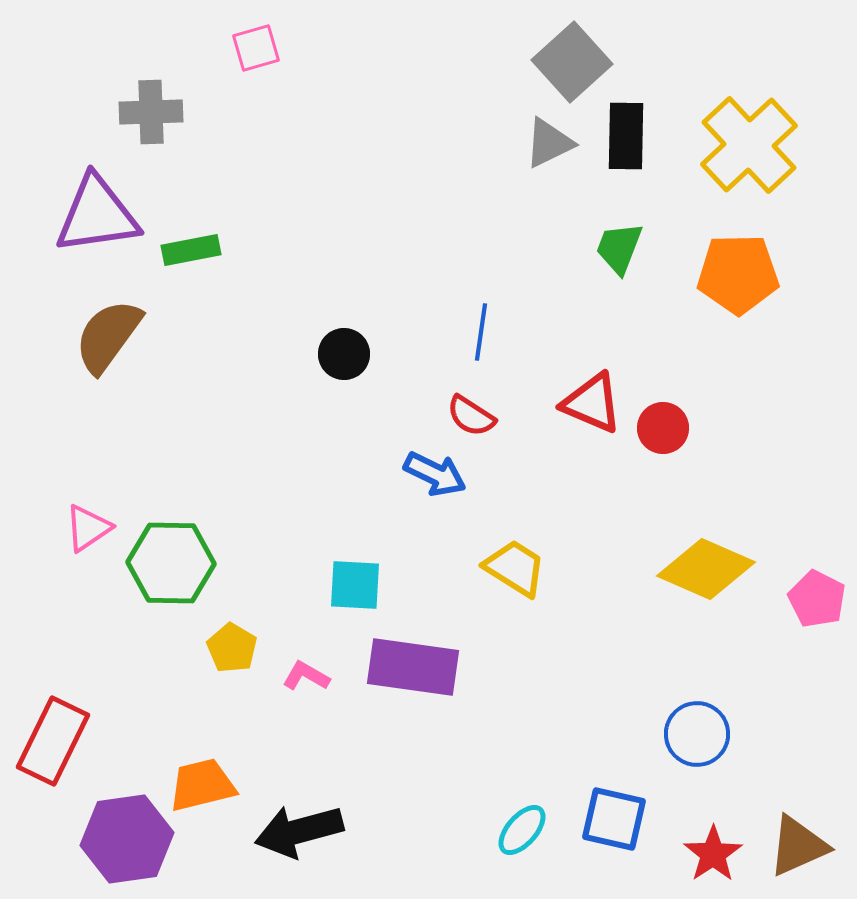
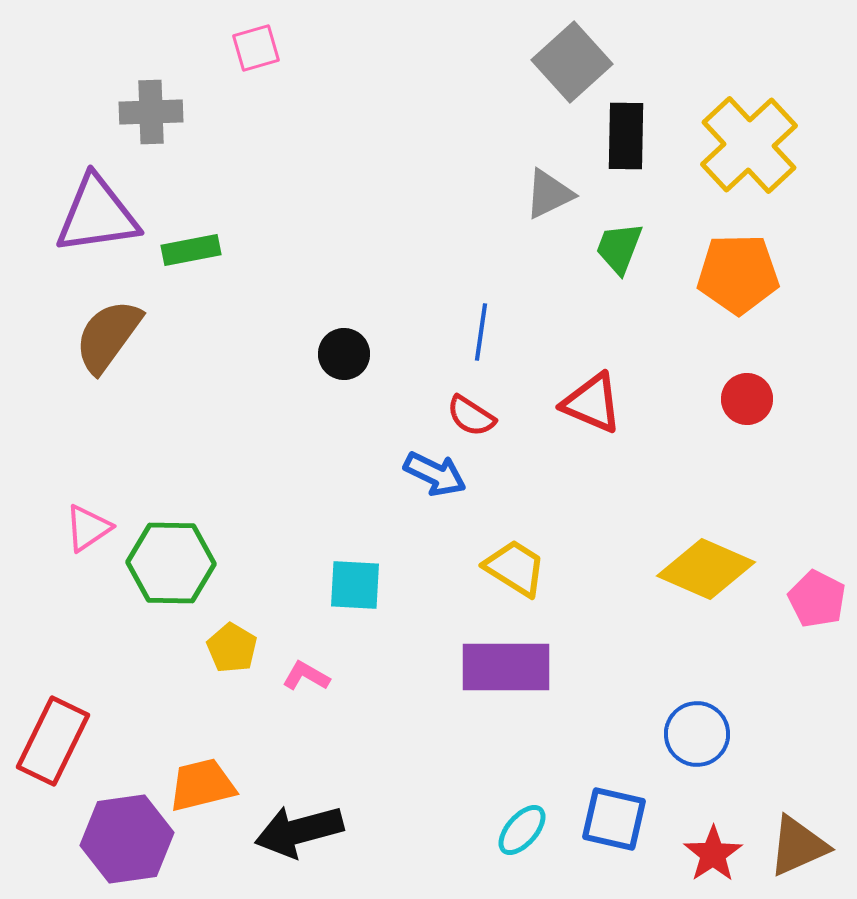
gray triangle: moved 51 px down
red circle: moved 84 px right, 29 px up
purple rectangle: moved 93 px right; rotated 8 degrees counterclockwise
